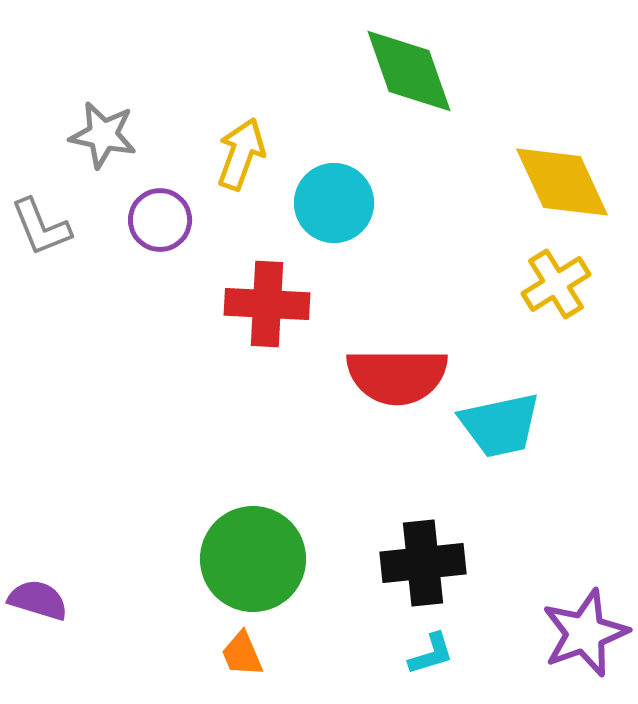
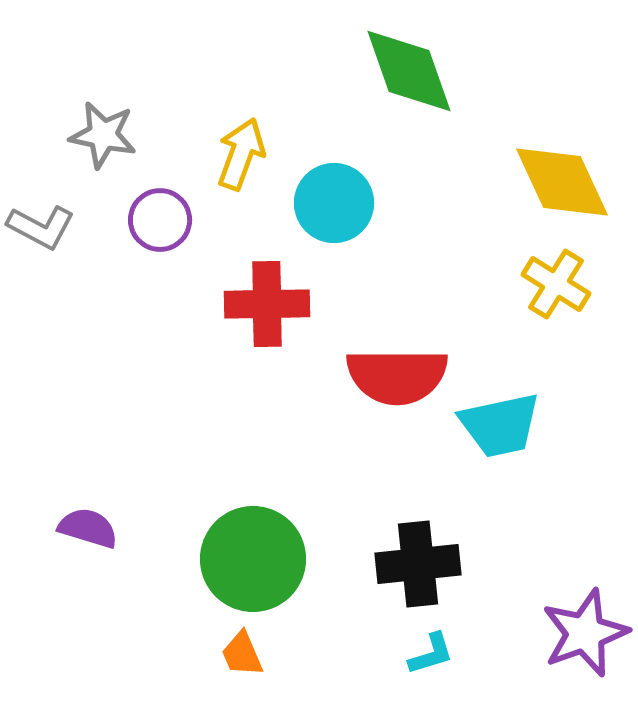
gray L-shape: rotated 40 degrees counterclockwise
yellow cross: rotated 26 degrees counterclockwise
red cross: rotated 4 degrees counterclockwise
black cross: moved 5 px left, 1 px down
purple semicircle: moved 50 px right, 72 px up
